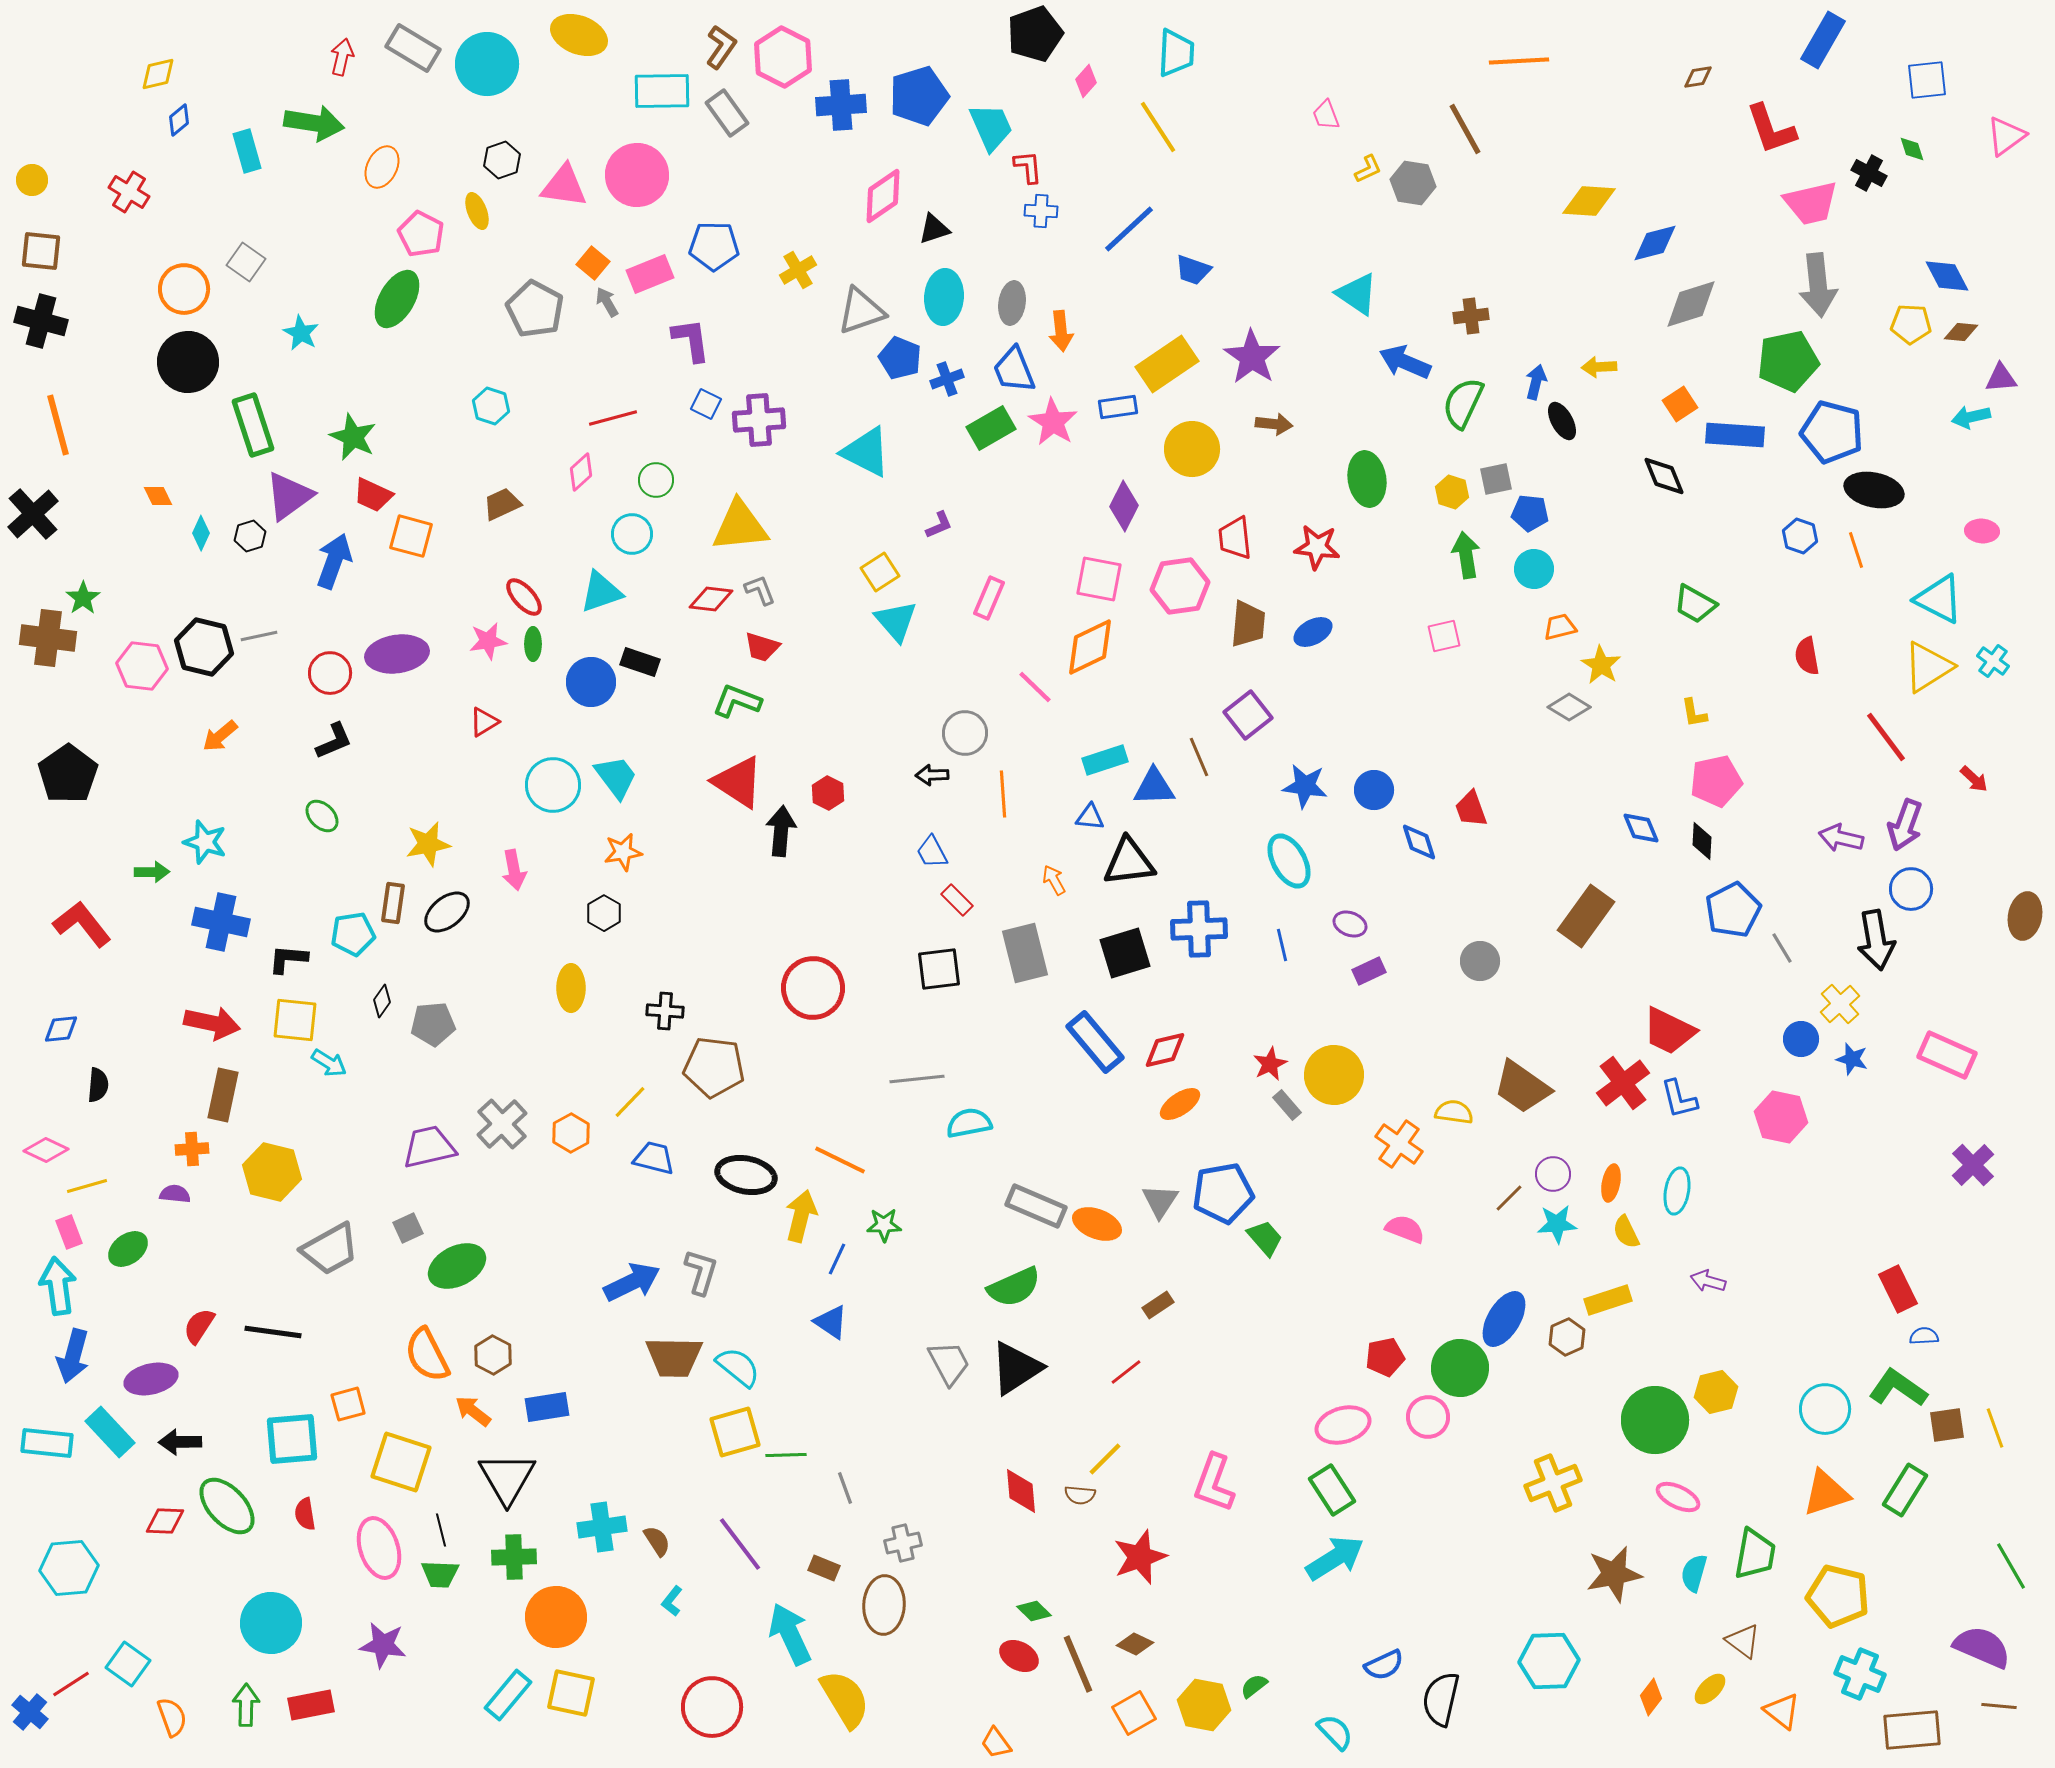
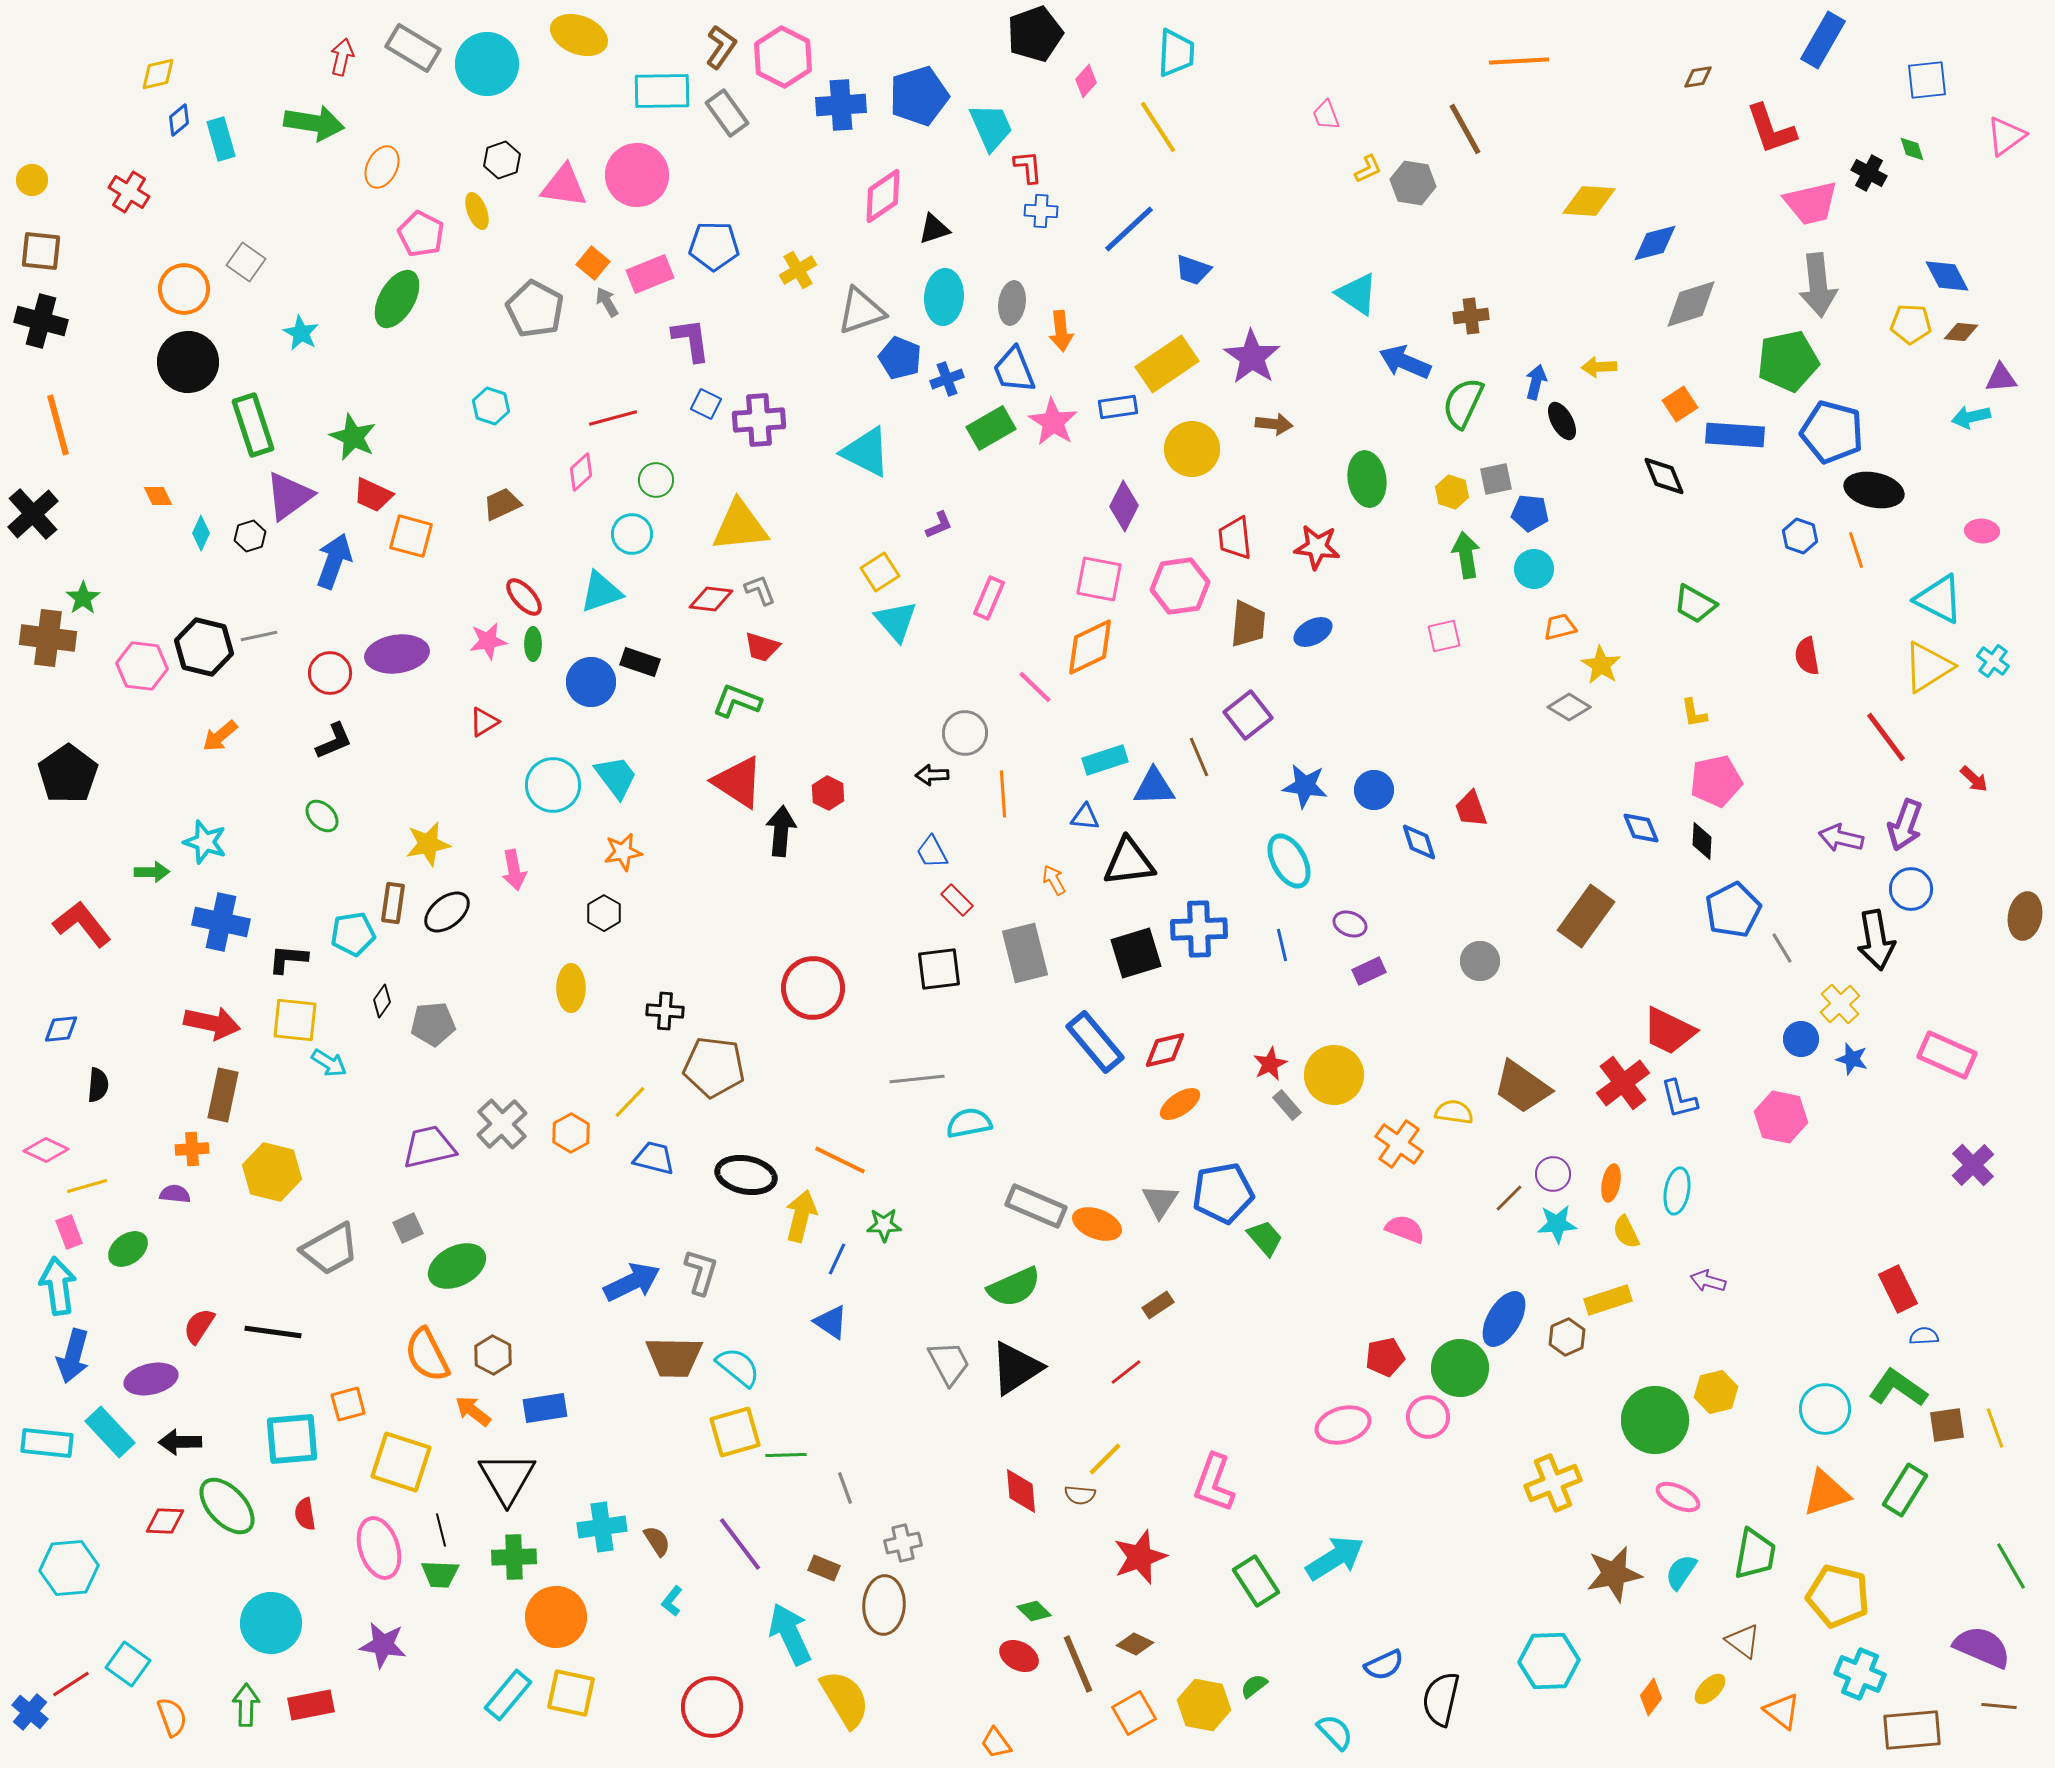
cyan rectangle at (247, 151): moved 26 px left, 12 px up
blue triangle at (1090, 817): moved 5 px left
black square at (1125, 953): moved 11 px right
blue rectangle at (547, 1407): moved 2 px left, 1 px down
green rectangle at (1332, 1490): moved 76 px left, 91 px down
cyan semicircle at (1694, 1573): moved 13 px left, 1 px up; rotated 18 degrees clockwise
